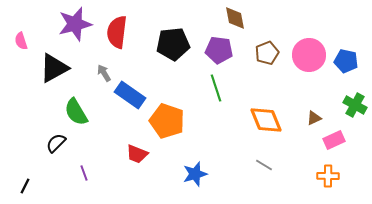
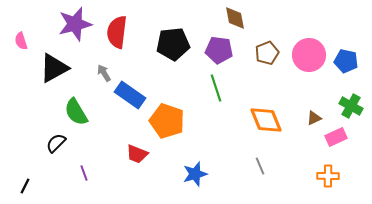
green cross: moved 4 px left, 1 px down
pink rectangle: moved 2 px right, 3 px up
gray line: moved 4 px left, 1 px down; rotated 36 degrees clockwise
